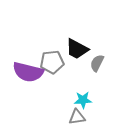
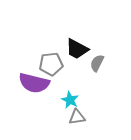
gray pentagon: moved 1 px left, 2 px down
purple semicircle: moved 6 px right, 11 px down
cyan star: moved 13 px left; rotated 30 degrees clockwise
